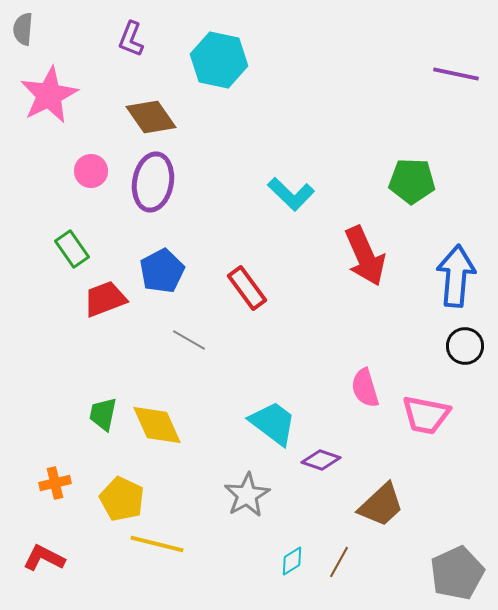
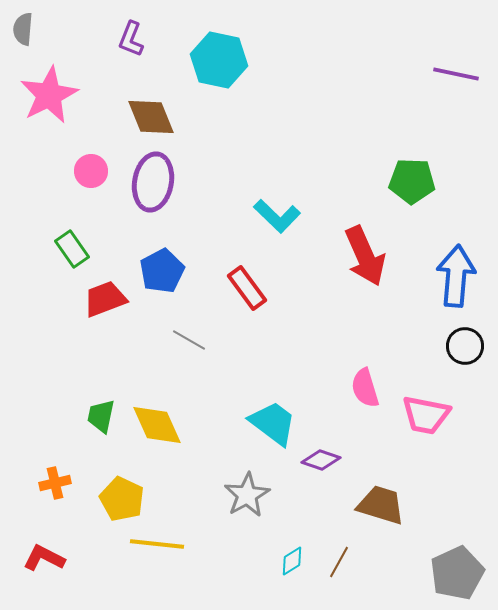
brown diamond: rotated 12 degrees clockwise
cyan L-shape: moved 14 px left, 22 px down
green trapezoid: moved 2 px left, 2 px down
brown trapezoid: rotated 120 degrees counterclockwise
yellow line: rotated 8 degrees counterclockwise
